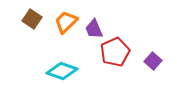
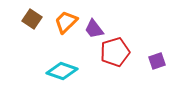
purple trapezoid: rotated 15 degrees counterclockwise
red pentagon: rotated 8 degrees clockwise
purple square: moved 4 px right; rotated 30 degrees clockwise
